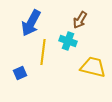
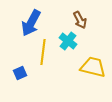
brown arrow: rotated 60 degrees counterclockwise
cyan cross: rotated 18 degrees clockwise
